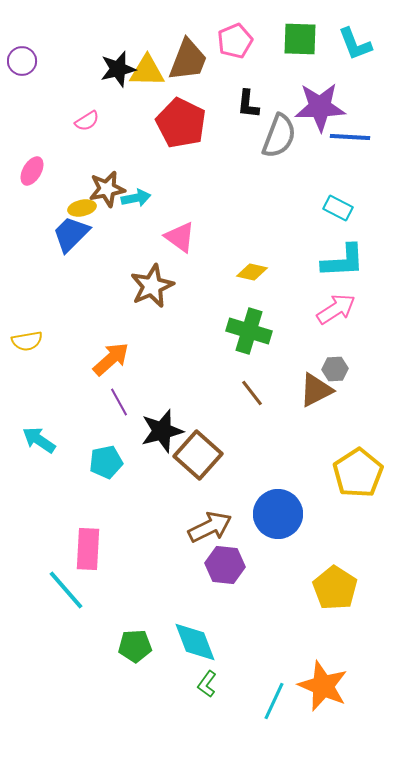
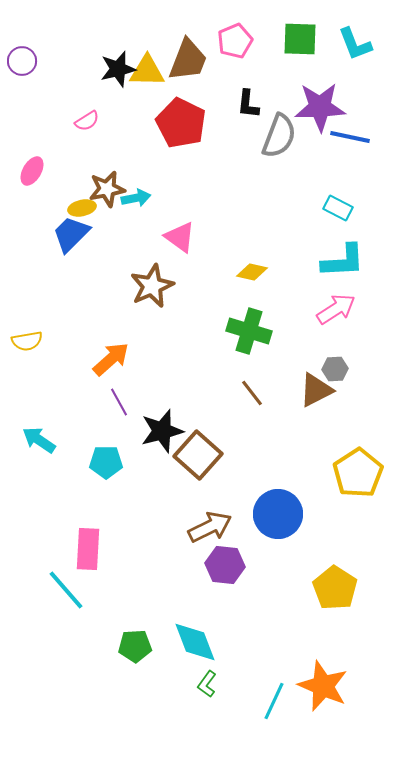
blue line at (350, 137): rotated 9 degrees clockwise
cyan pentagon at (106, 462): rotated 12 degrees clockwise
